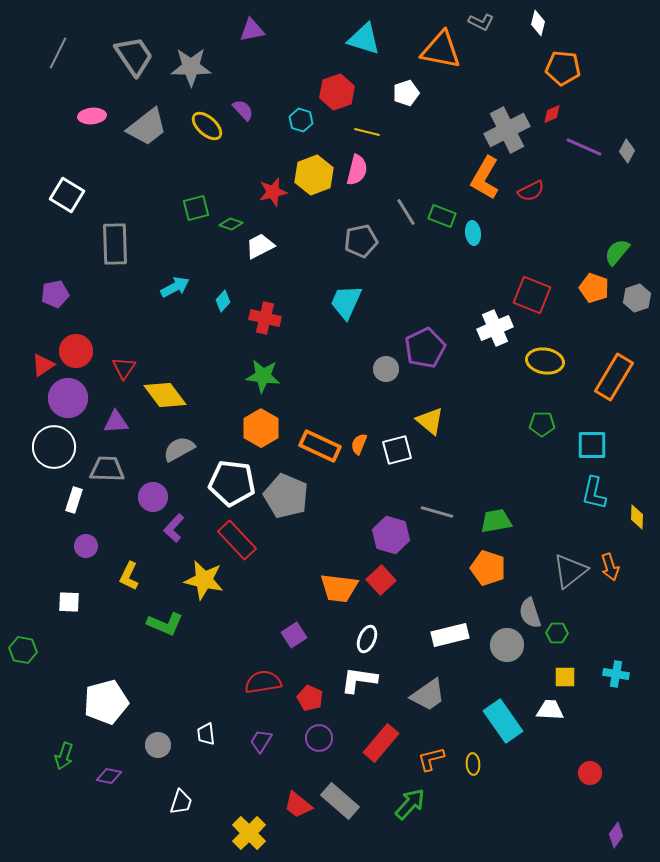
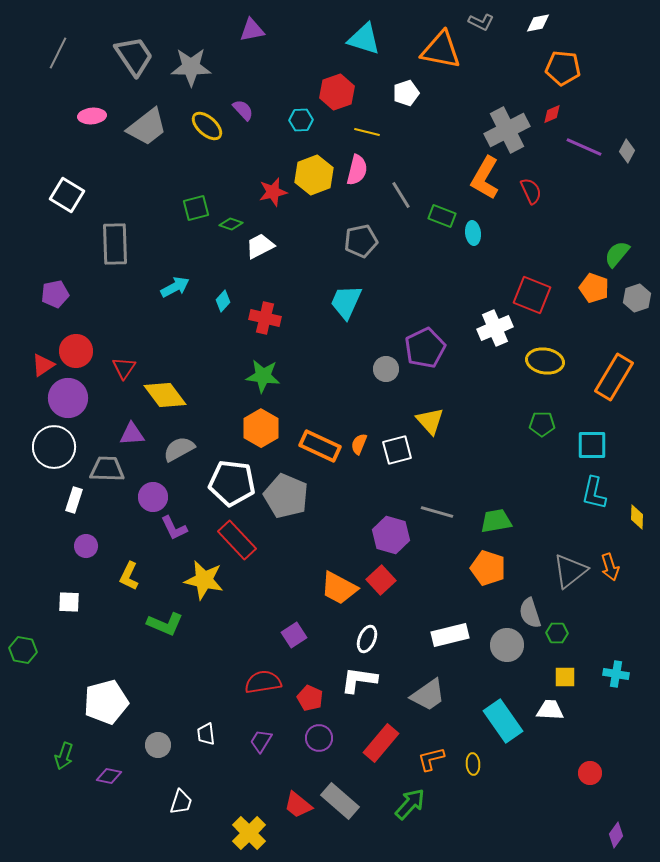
white diamond at (538, 23): rotated 65 degrees clockwise
cyan hexagon at (301, 120): rotated 20 degrees counterclockwise
red semicircle at (531, 191): rotated 88 degrees counterclockwise
gray line at (406, 212): moved 5 px left, 17 px up
green semicircle at (617, 252): moved 2 px down
yellow triangle at (430, 421): rotated 8 degrees clockwise
purple triangle at (116, 422): moved 16 px right, 12 px down
purple L-shape at (174, 528): rotated 68 degrees counterclockwise
orange trapezoid at (339, 588): rotated 21 degrees clockwise
